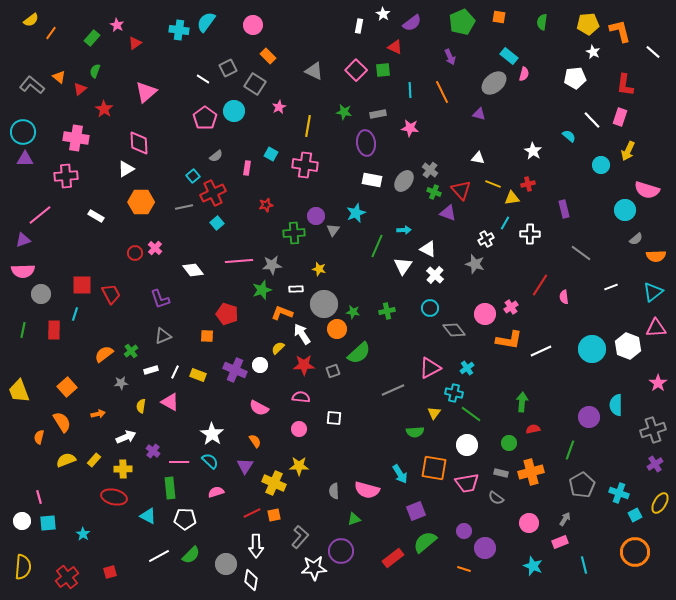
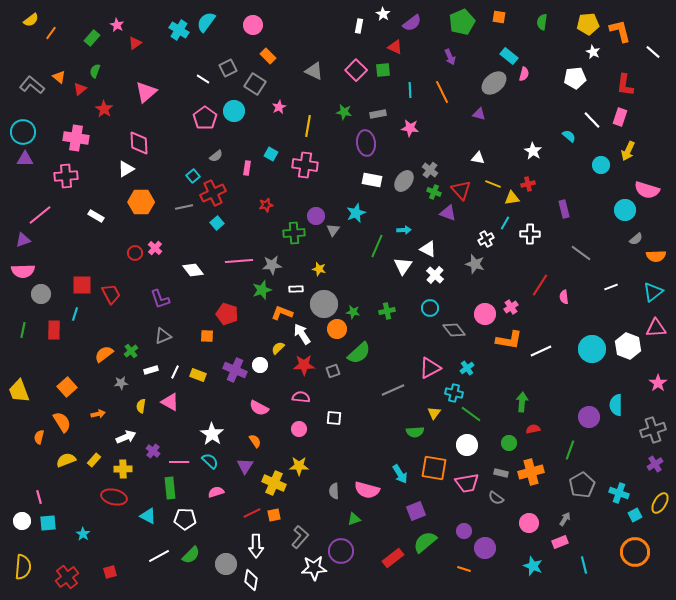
cyan cross at (179, 30): rotated 24 degrees clockwise
